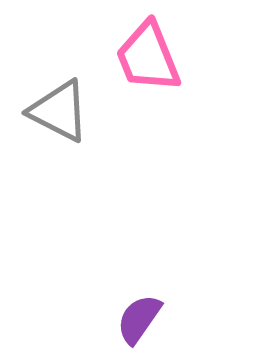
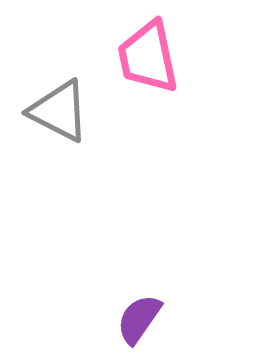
pink trapezoid: rotated 10 degrees clockwise
